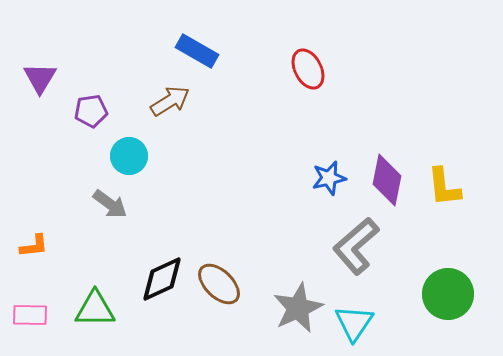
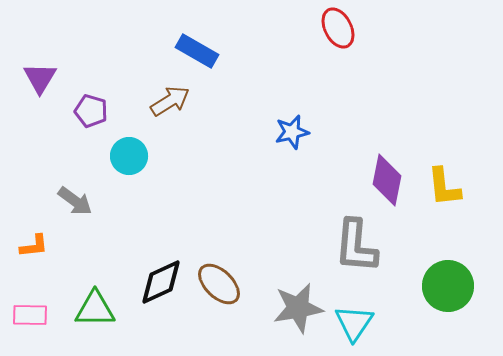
red ellipse: moved 30 px right, 41 px up
purple pentagon: rotated 24 degrees clockwise
blue star: moved 37 px left, 46 px up
gray arrow: moved 35 px left, 3 px up
gray L-shape: rotated 44 degrees counterclockwise
black diamond: moved 1 px left, 3 px down
green circle: moved 8 px up
gray star: rotated 15 degrees clockwise
